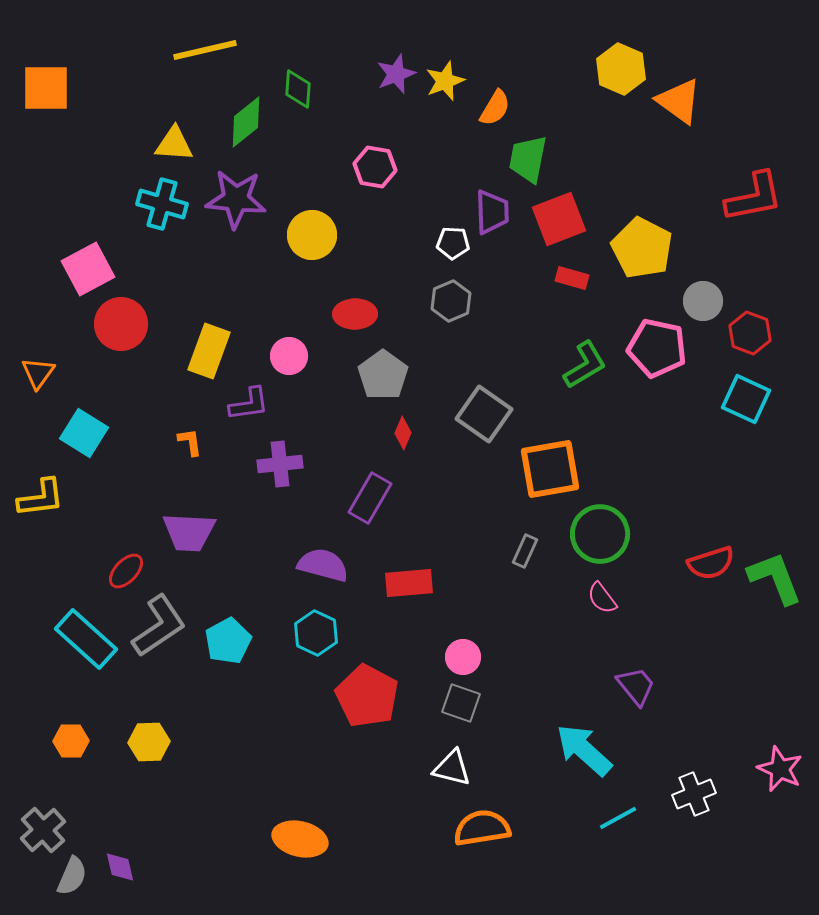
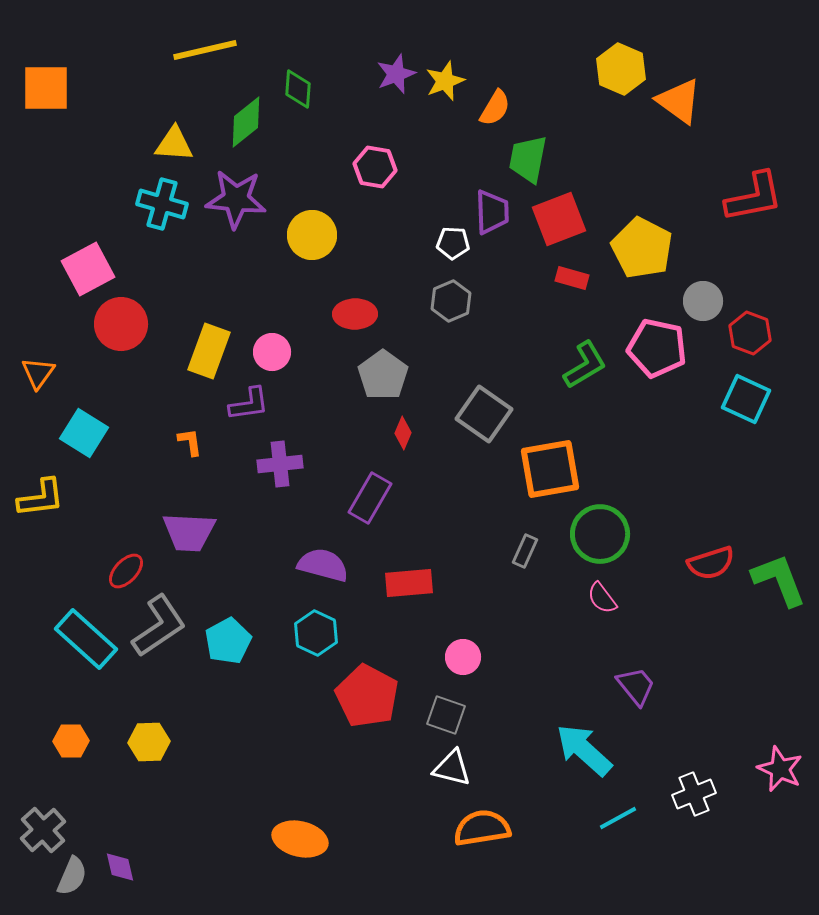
pink circle at (289, 356): moved 17 px left, 4 px up
green L-shape at (775, 578): moved 4 px right, 2 px down
gray square at (461, 703): moved 15 px left, 12 px down
